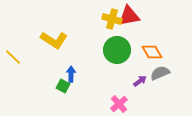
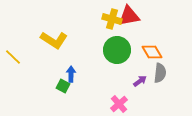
gray semicircle: rotated 120 degrees clockwise
